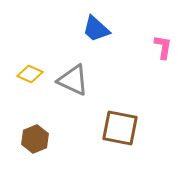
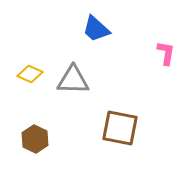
pink L-shape: moved 3 px right, 6 px down
gray triangle: rotated 24 degrees counterclockwise
brown hexagon: rotated 12 degrees counterclockwise
